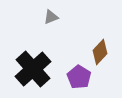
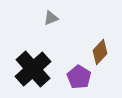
gray triangle: moved 1 px down
